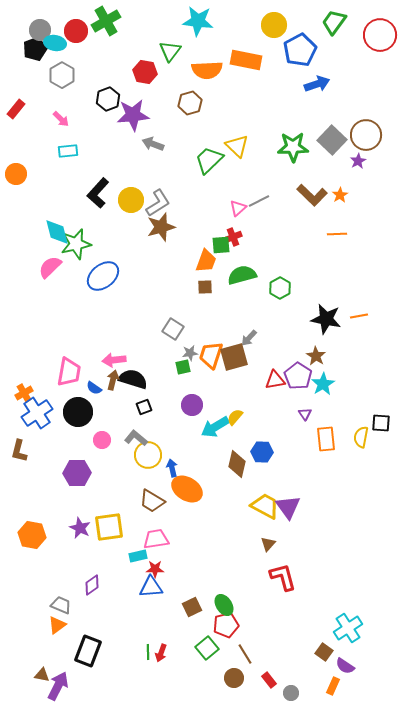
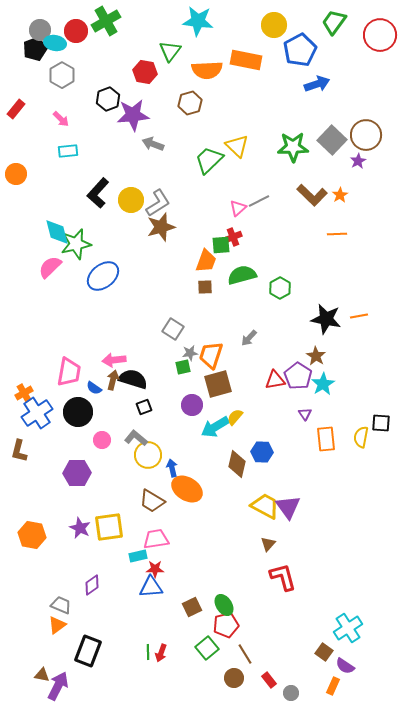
brown square at (234, 357): moved 16 px left, 27 px down
